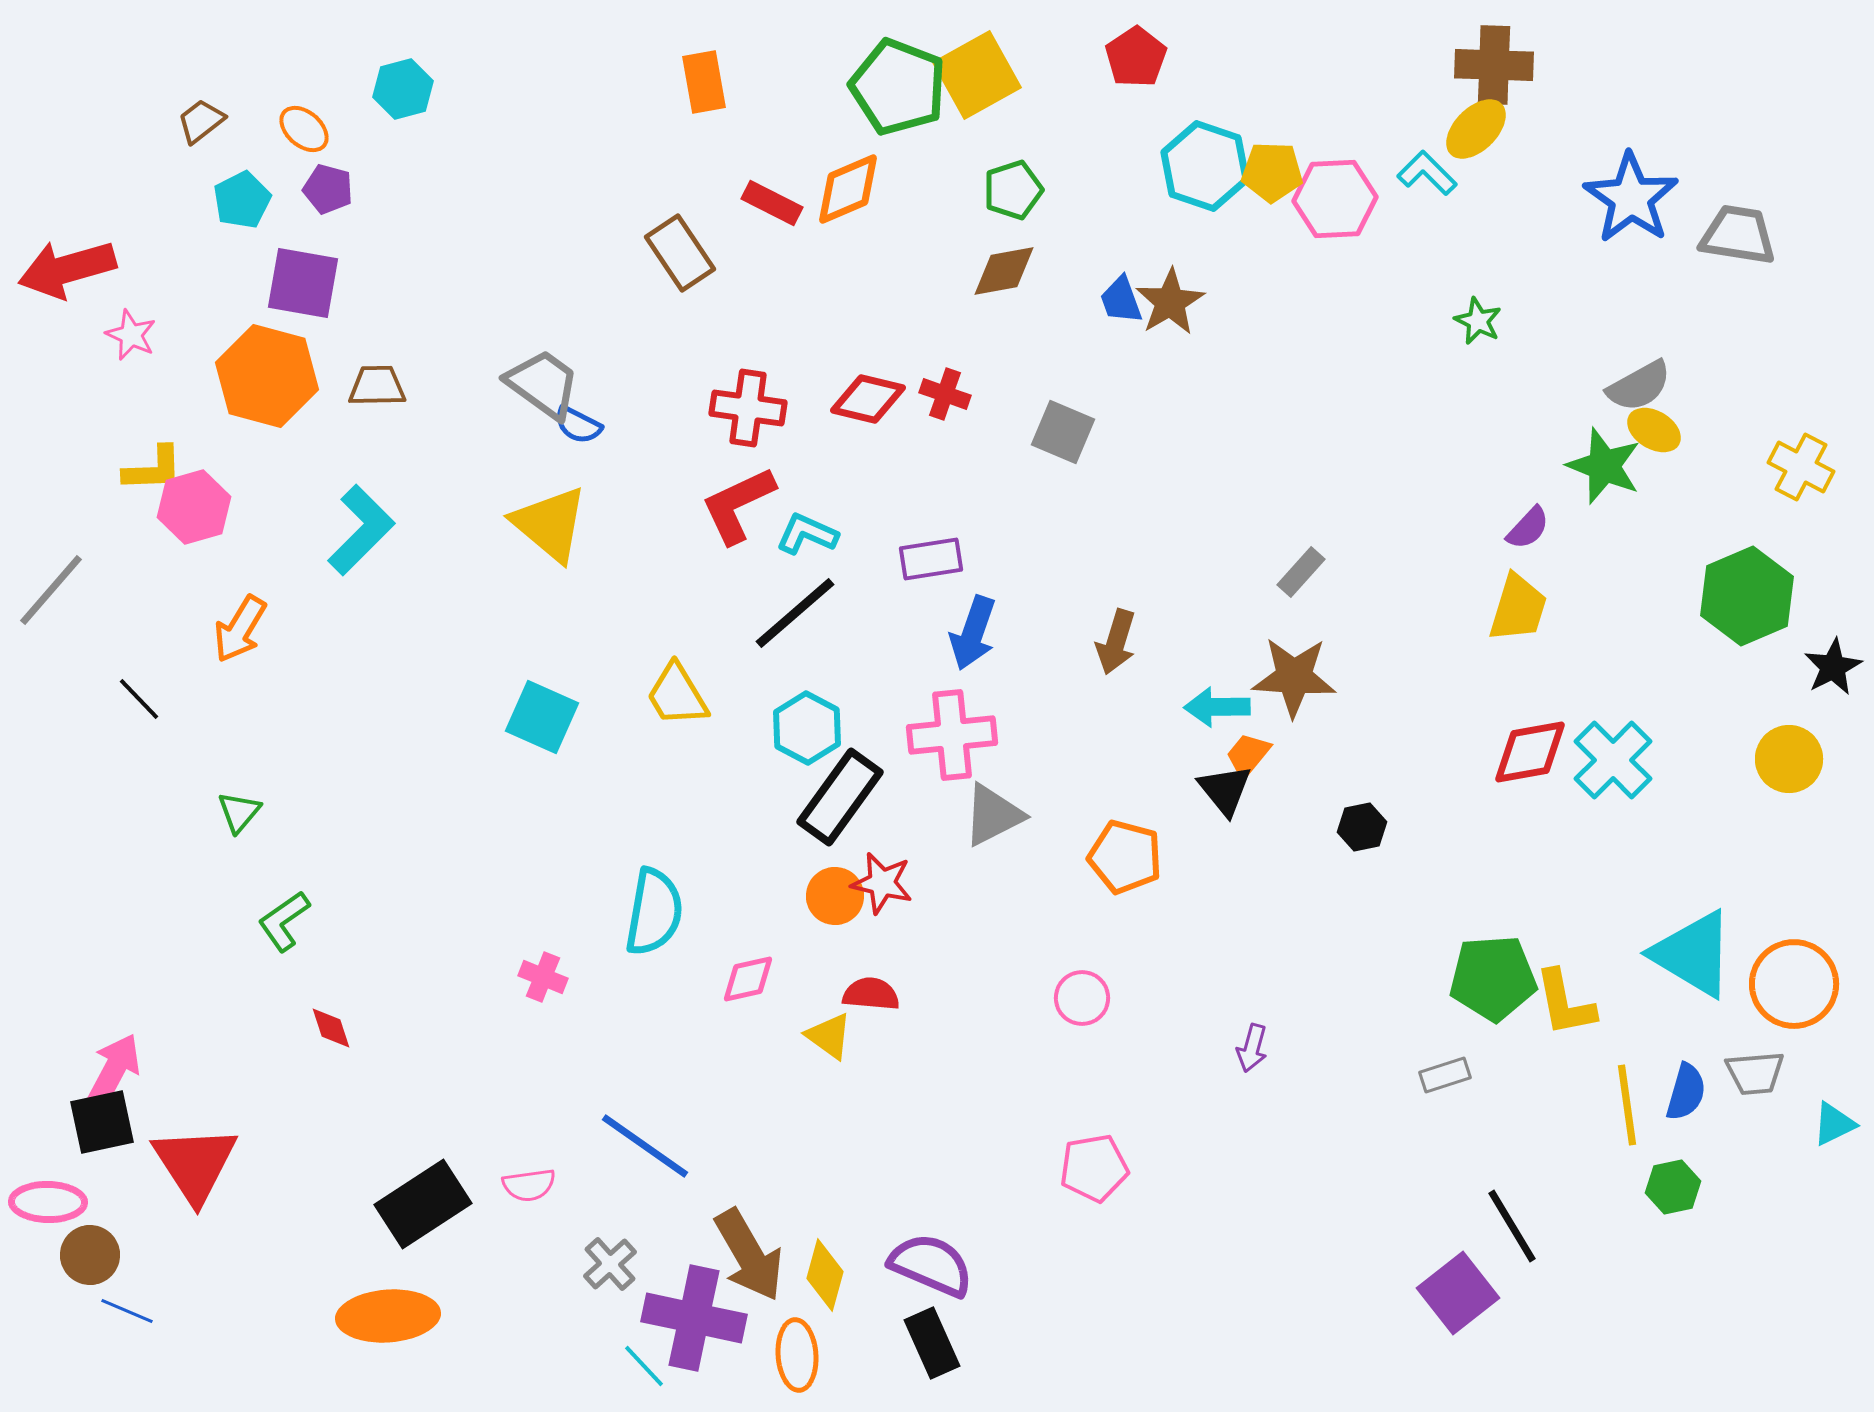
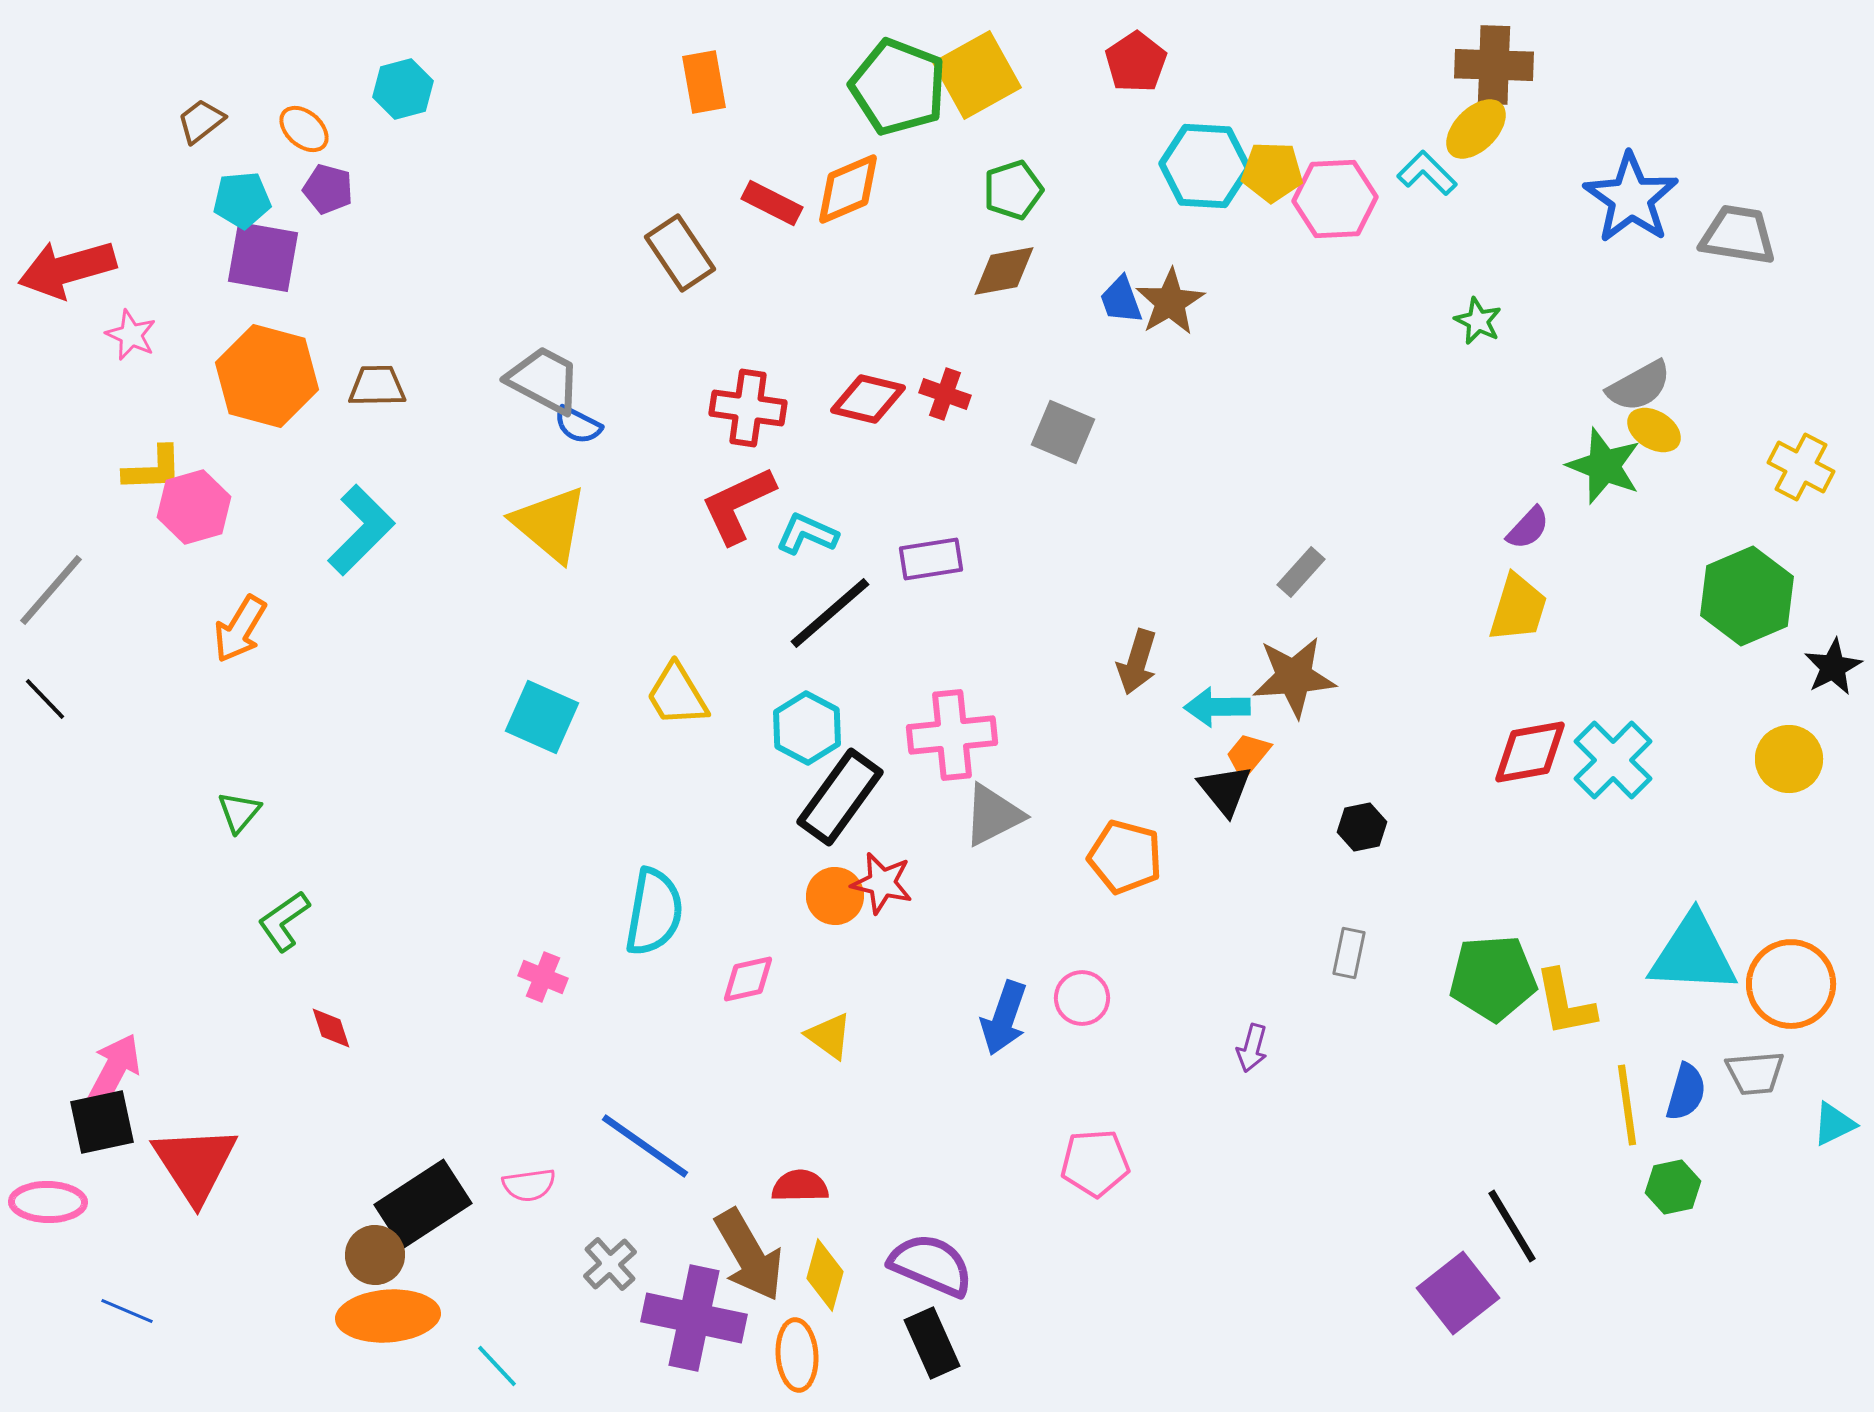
red pentagon at (1136, 57): moved 5 px down
cyan hexagon at (1205, 166): rotated 16 degrees counterclockwise
cyan pentagon at (242, 200): rotated 22 degrees clockwise
purple square at (303, 283): moved 40 px left, 26 px up
gray trapezoid at (543, 384): moved 1 px right, 4 px up; rotated 8 degrees counterclockwise
black line at (795, 613): moved 35 px right
blue arrow at (973, 633): moved 31 px right, 385 px down
brown arrow at (1116, 642): moved 21 px right, 20 px down
brown star at (1294, 677): rotated 8 degrees counterclockwise
black line at (139, 699): moved 94 px left
cyan triangle at (1693, 954): rotated 28 degrees counterclockwise
orange circle at (1794, 984): moved 3 px left
red semicircle at (871, 994): moved 71 px left, 192 px down; rotated 6 degrees counterclockwise
gray rectangle at (1445, 1075): moved 96 px left, 122 px up; rotated 60 degrees counterclockwise
pink pentagon at (1094, 1168): moved 1 px right, 5 px up; rotated 6 degrees clockwise
brown circle at (90, 1255): moved 285 px right
cyan line at (644, 1366): moved 147 px left
